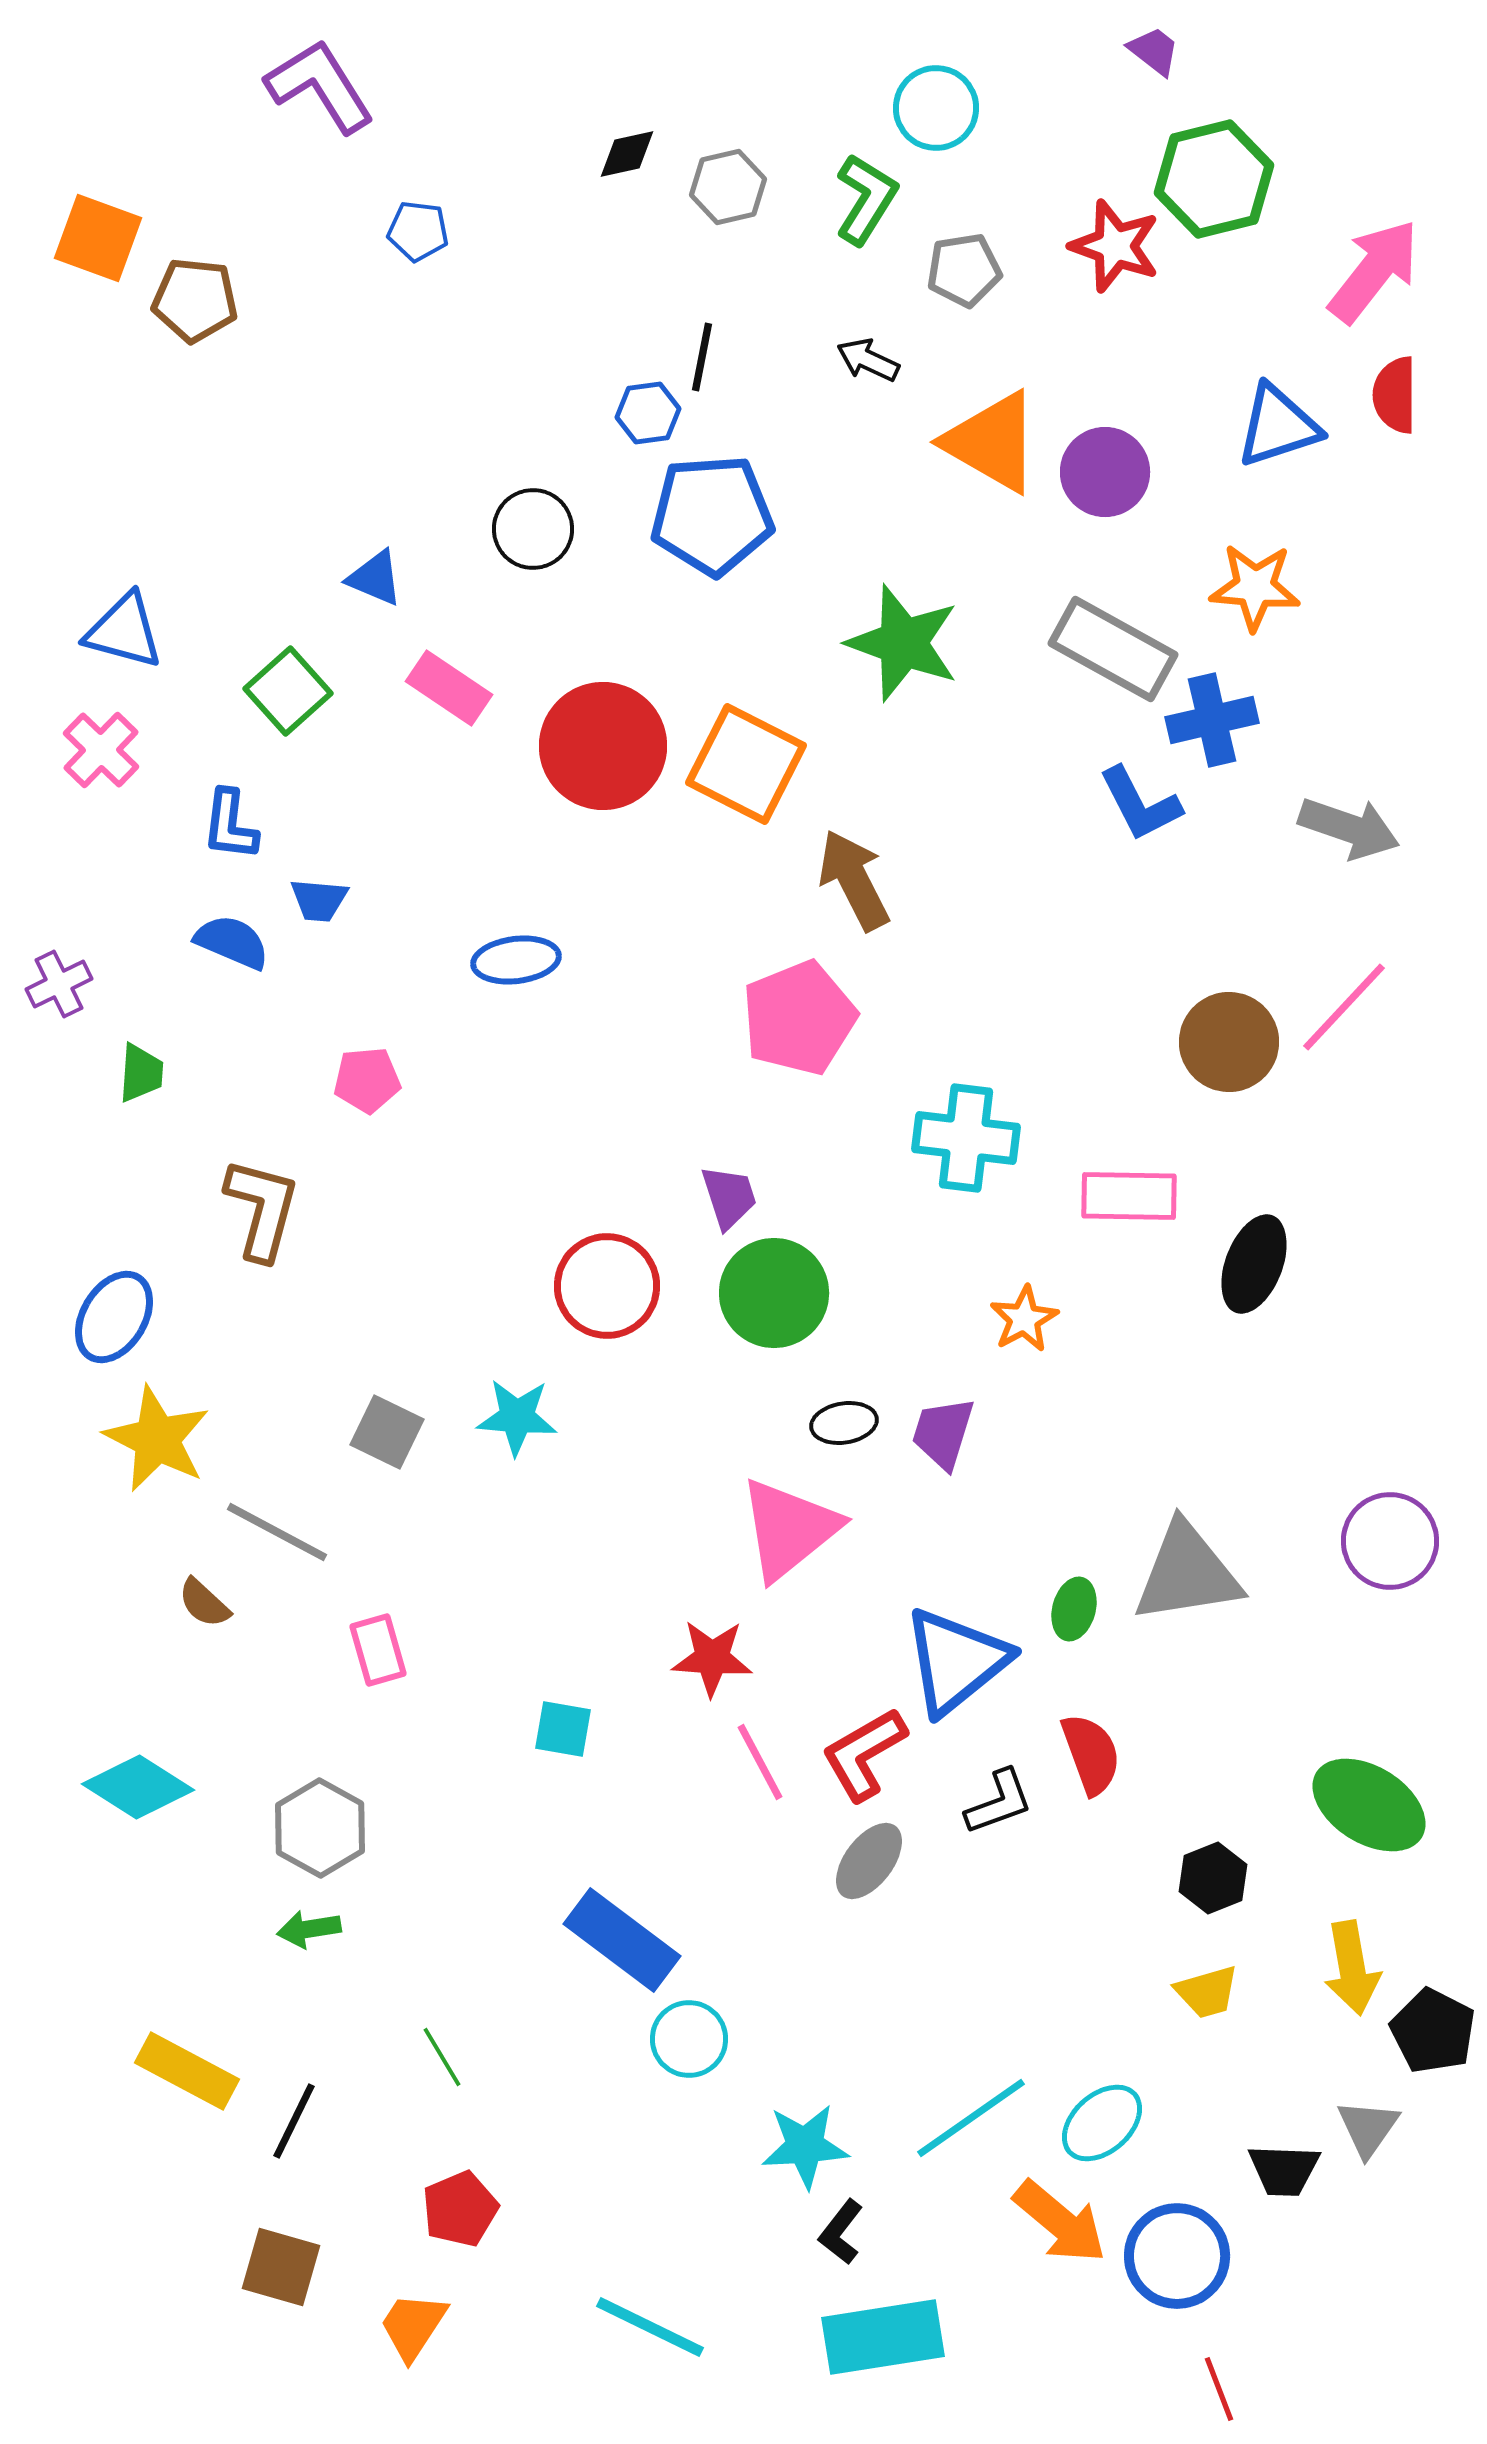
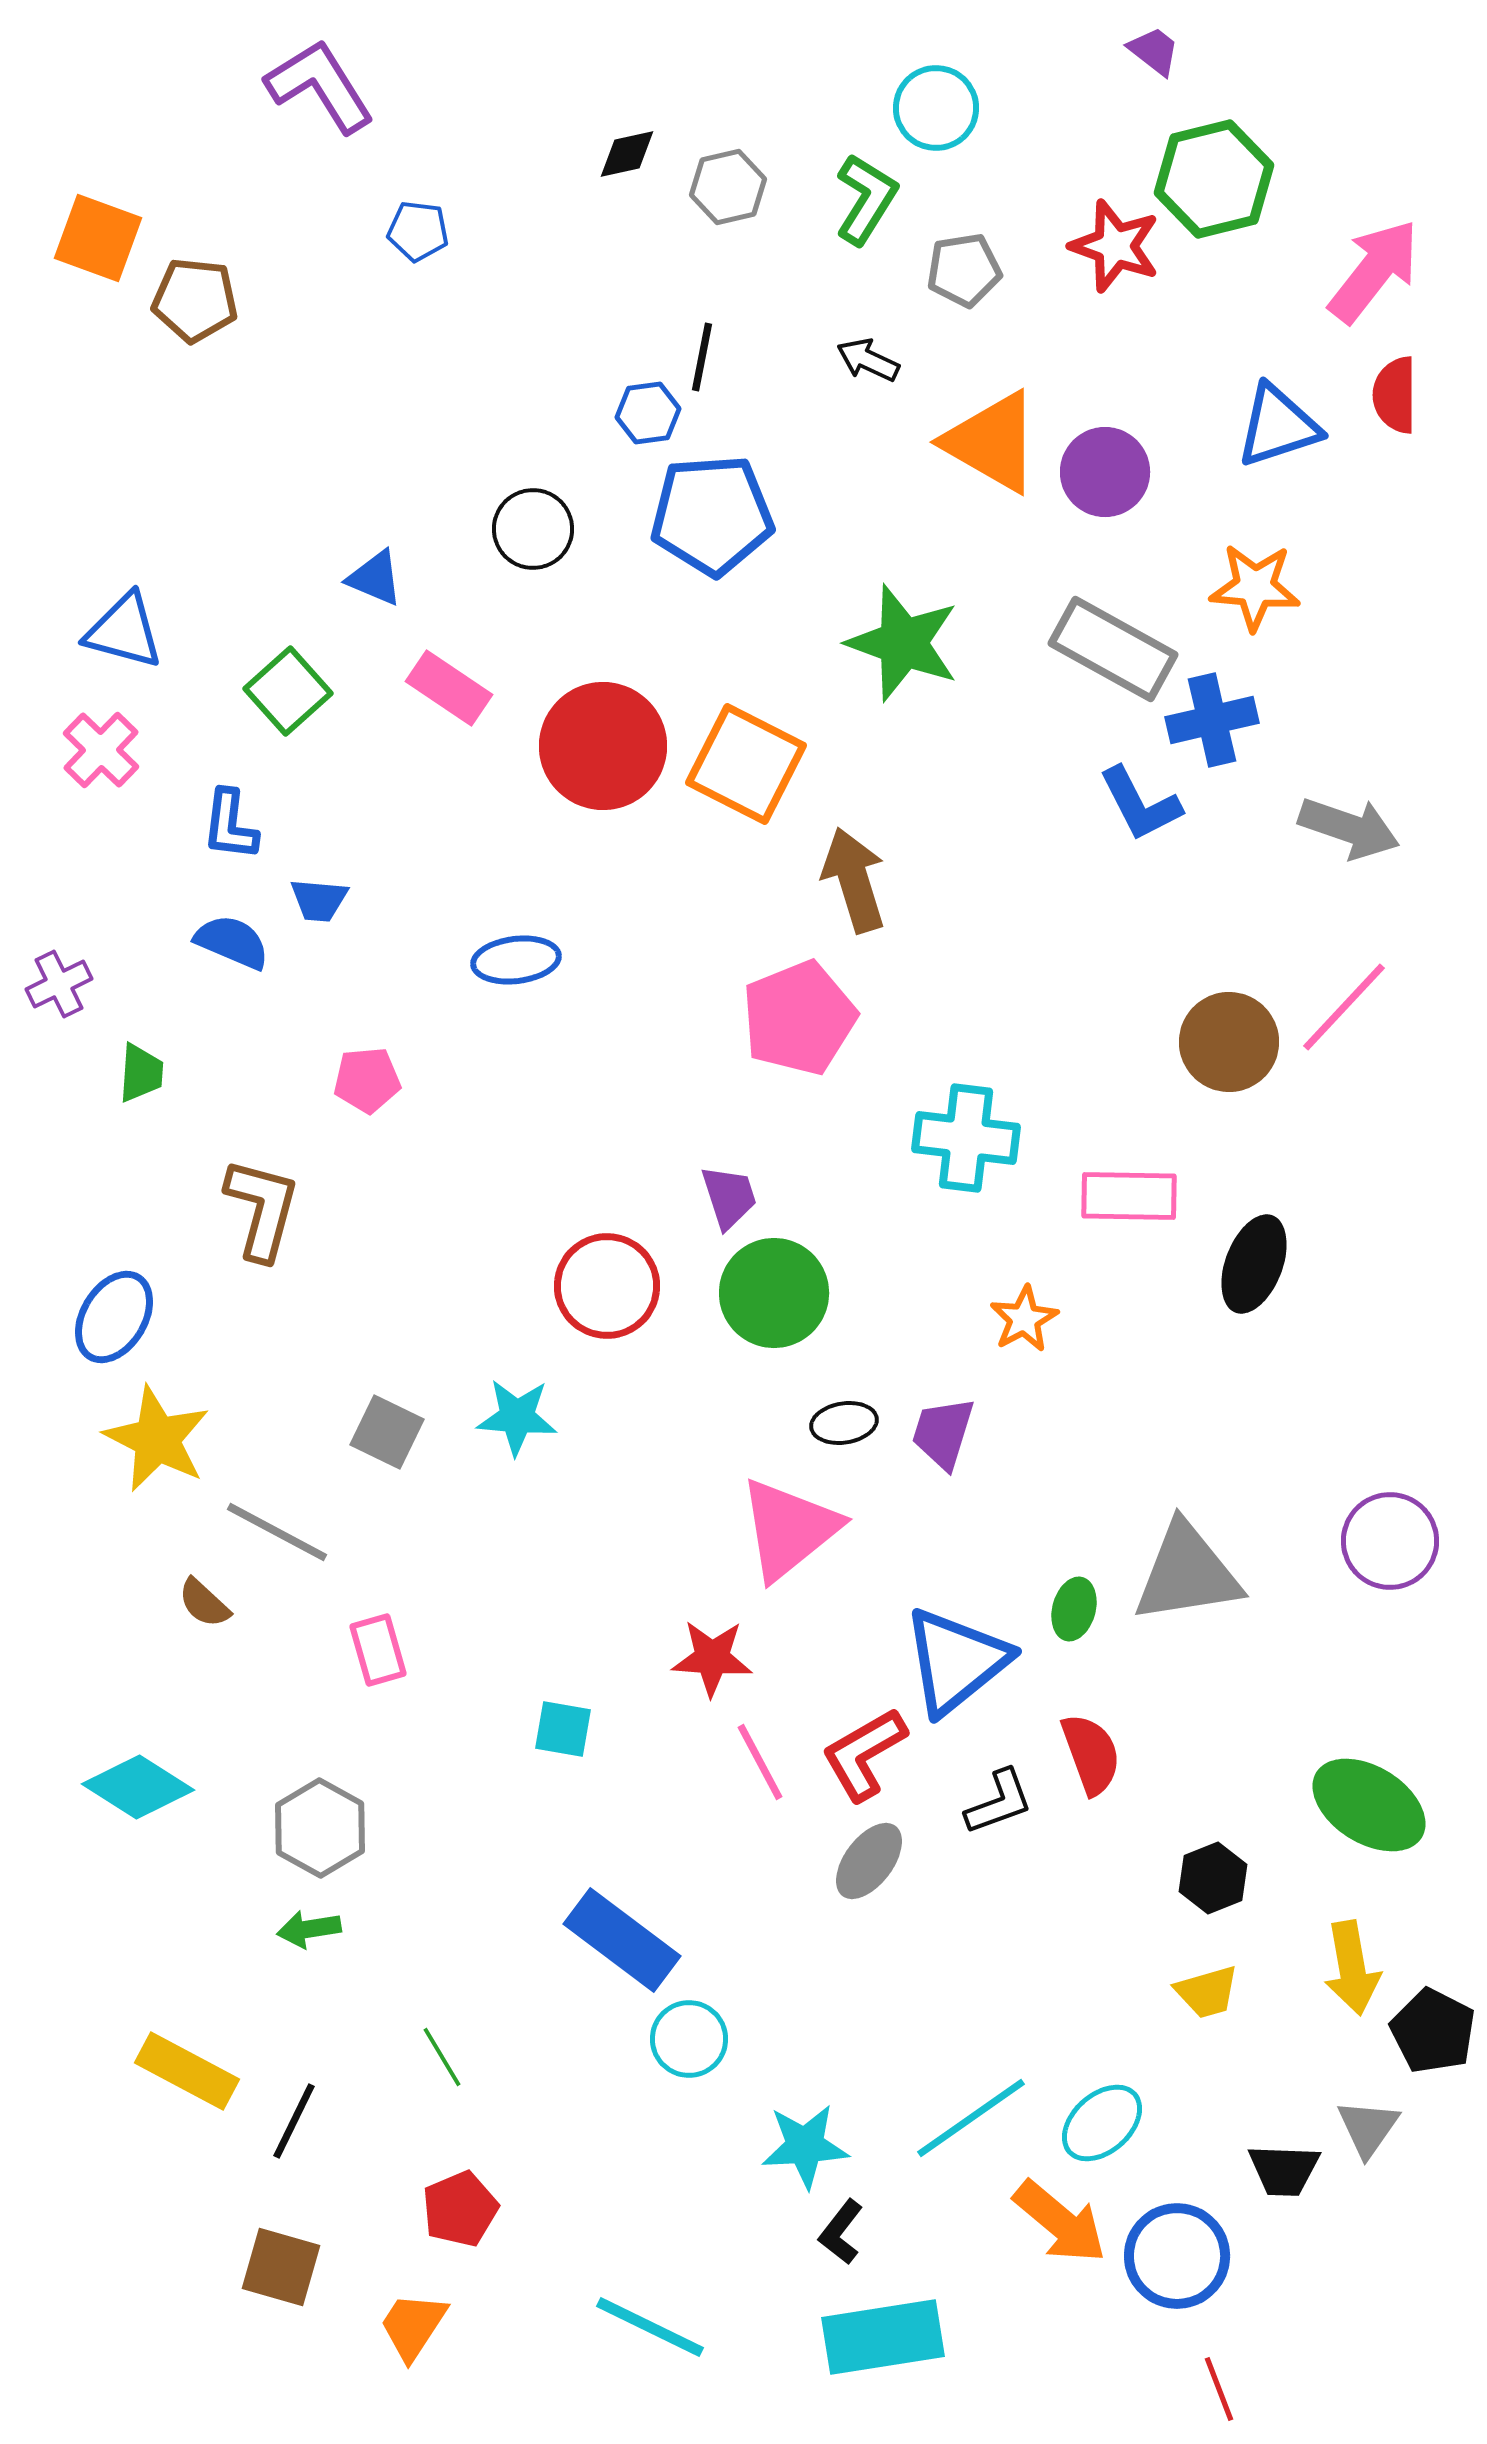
brown arrow at (854, 880): rotated 10 degrees clockwise
